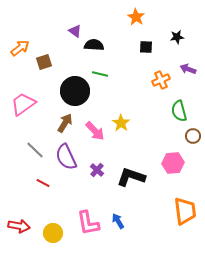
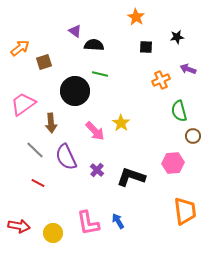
brown arrow: moved 14 px left; rotated 144 degrees clockwise
red line: moved 5 px left
